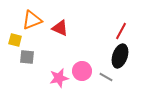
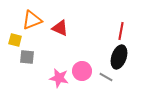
red line: rotated 18 degrees counterclockwise
black ellipse: moved 1 px left, 1 px down
pink star: rotated 24 degrees clockwise
